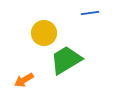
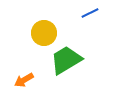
blue line: rotated 18 degrees counterclockwise
